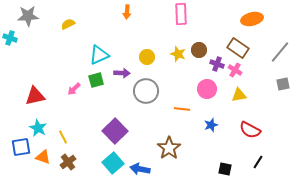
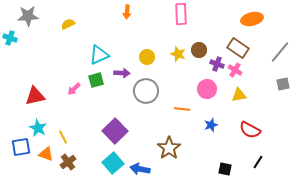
orange triangle: moved 3 px right, 3 px up
